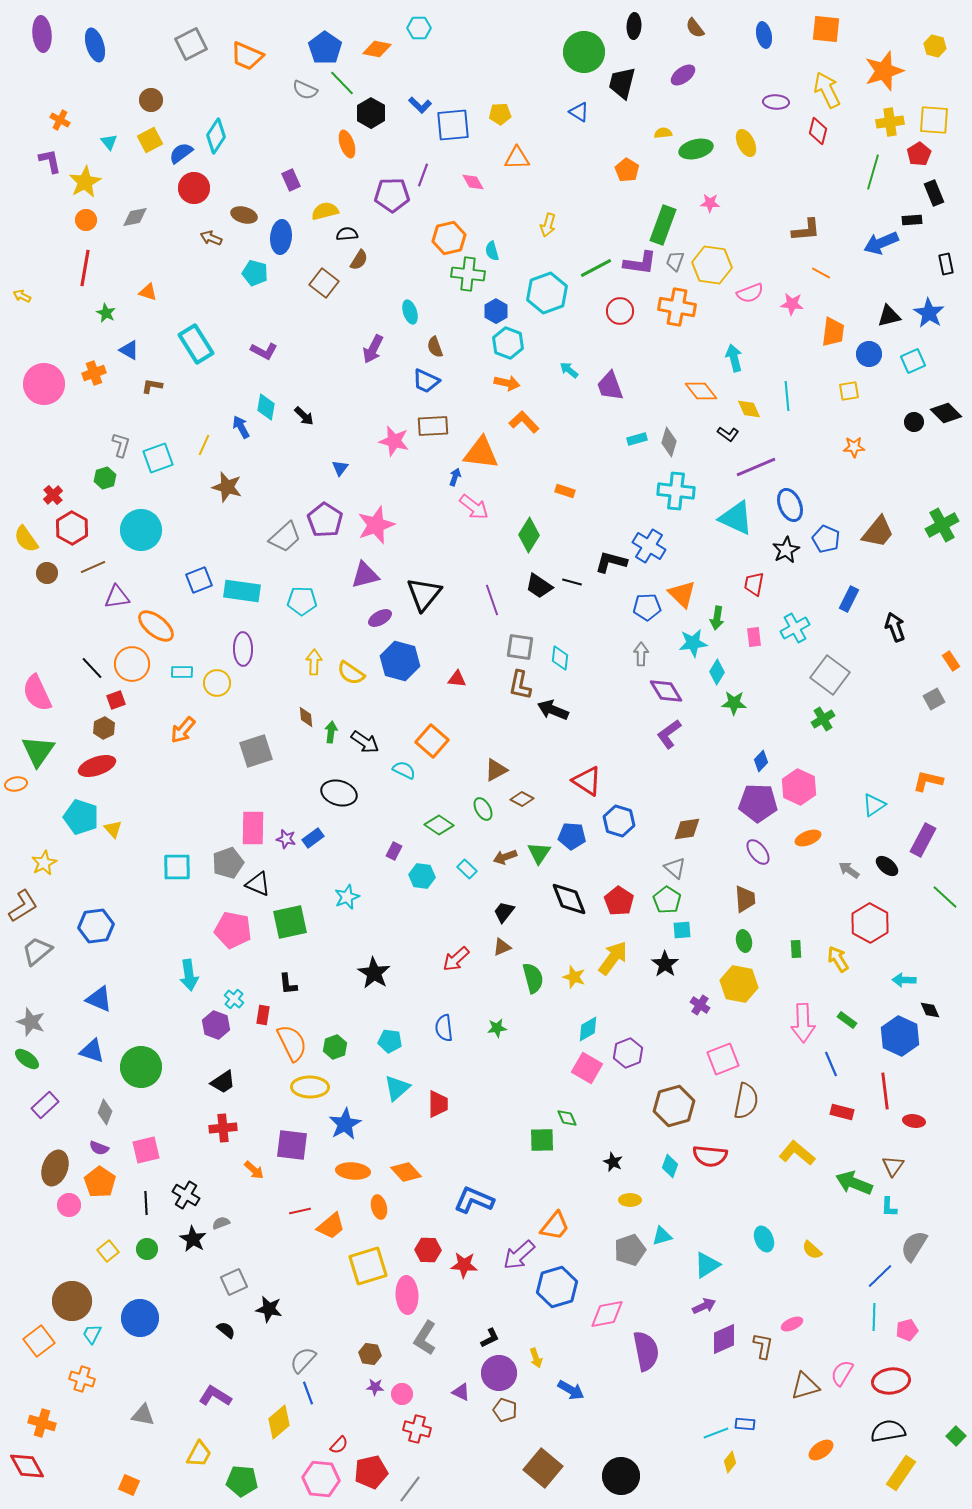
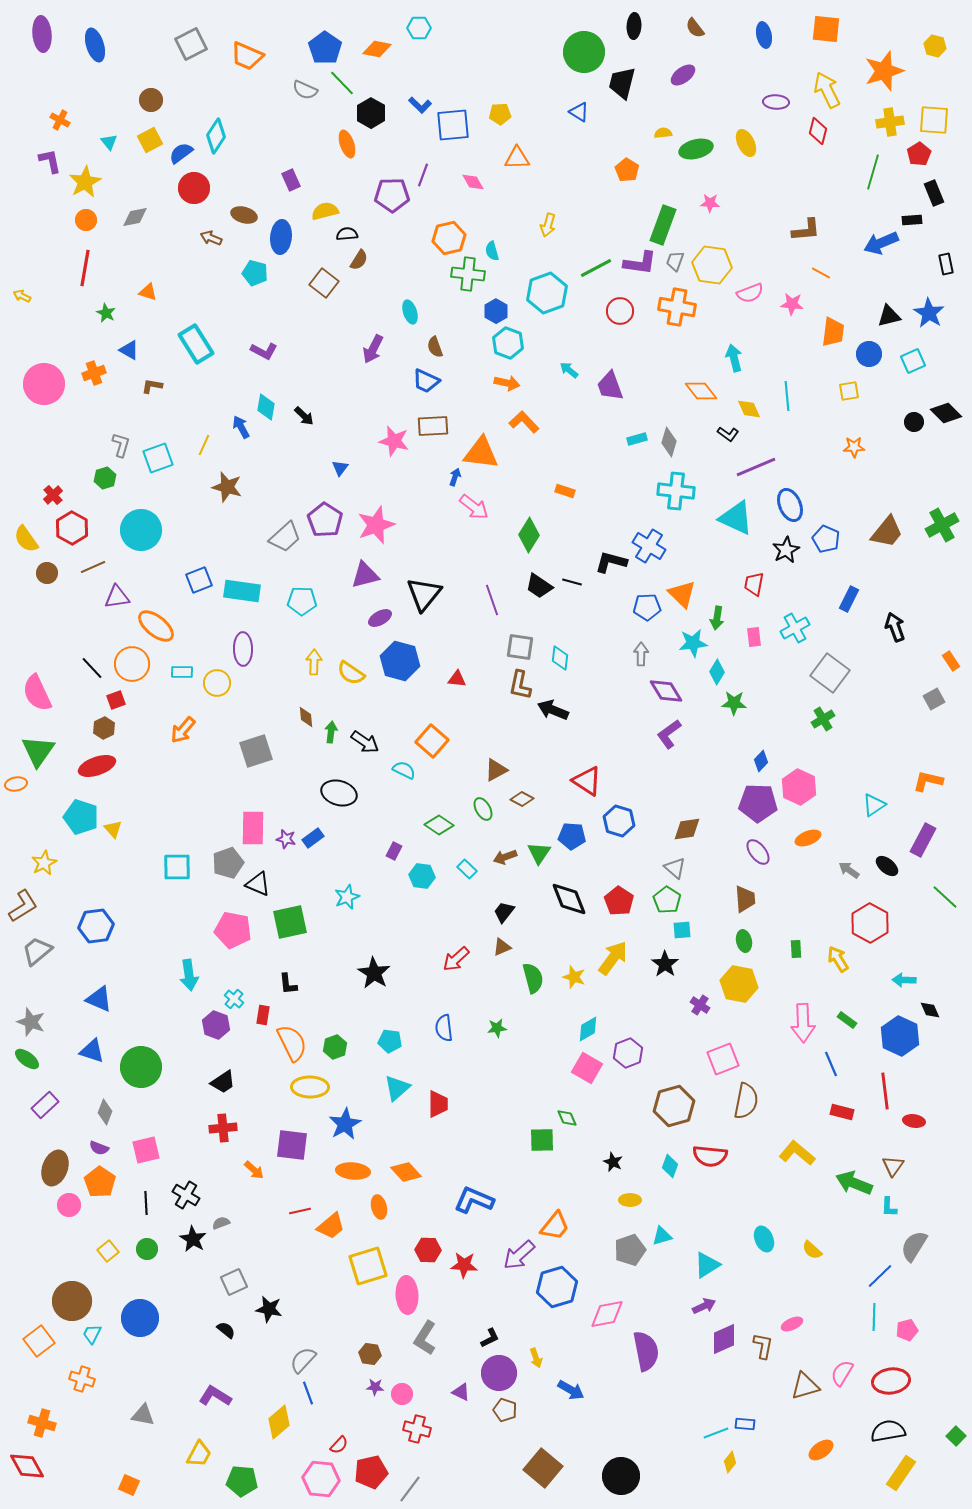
brown trapezoid at (878, 532): moved 9 px right
gray square at (830, 675): moved 2 px up
